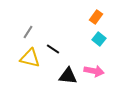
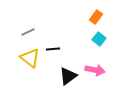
gray line: rotated 32 degrees clockwise
black line: rotated 40 degrees counterclockwise
yellow triangle: rotated 25 degrees clockwise
pink arrow: moved 1 px right, 1 px up
black triangle: rotated 42 degrees counterclockwise
